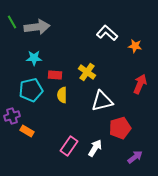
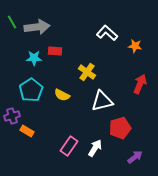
red rectangle: moved 24 px up
cyan pentagon: rotated 20 degrees counterclockwise
yellow semicircle: rotated 63 degrees counterclockwise
